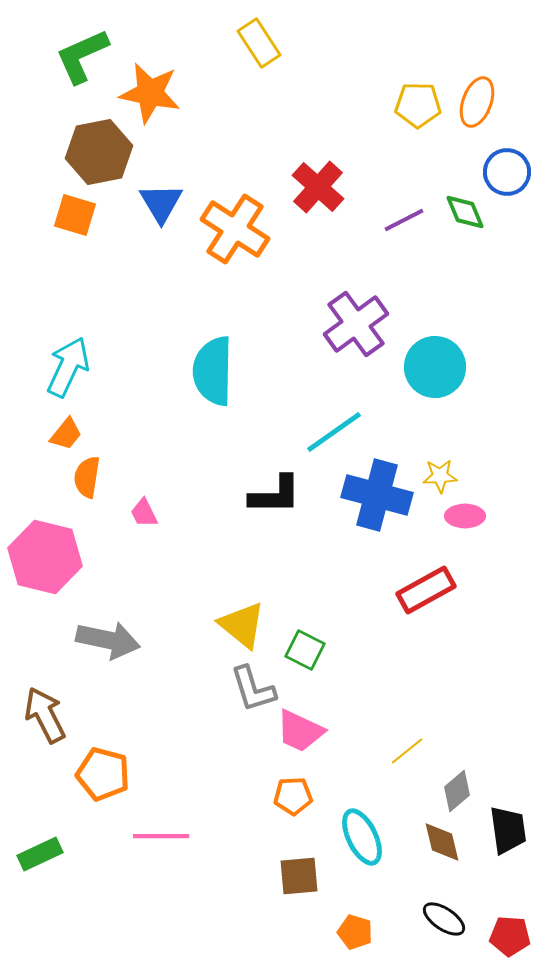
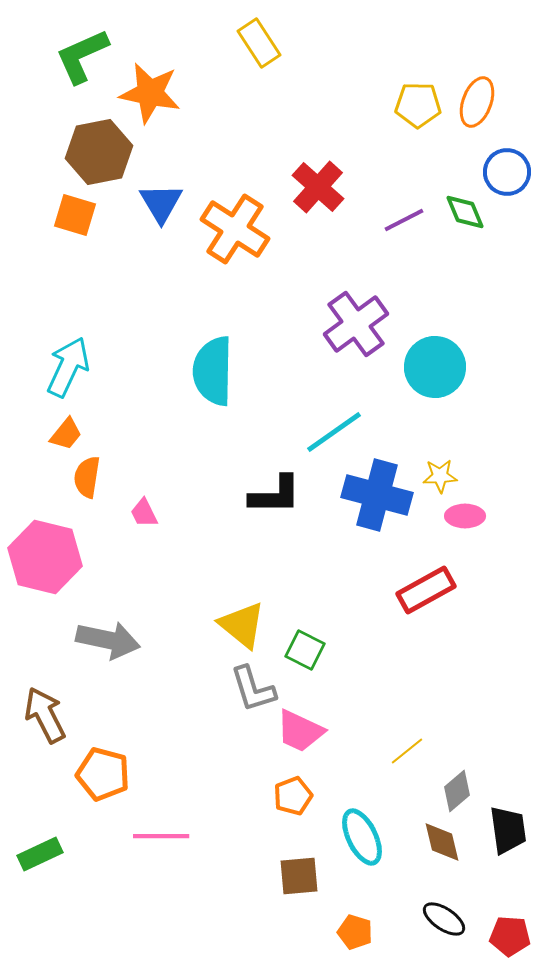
orange pentagon at (293, 796): rotated 18 degrees counterclockwise
